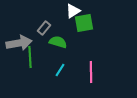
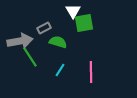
white triangle: rotated 28 degrees counterclockwise
gray rectangle: rotated 24 degrees clockwise
gray arrow: moved 1 px right, 2 px up
green line: rotated 30 degrees counterclockwise
